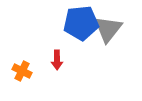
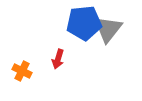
blue pentagon: moved 3 px right
red arrow: moved 1 px right, 1 px up; rotated 18 degrees clockwise
